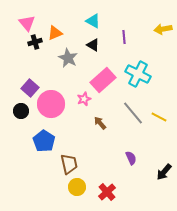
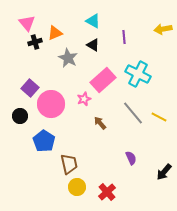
black circle: moved 1 px left, 5 px down
